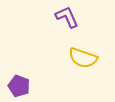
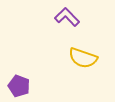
purple L-shape: rotated 20 degrees counterclockwise
